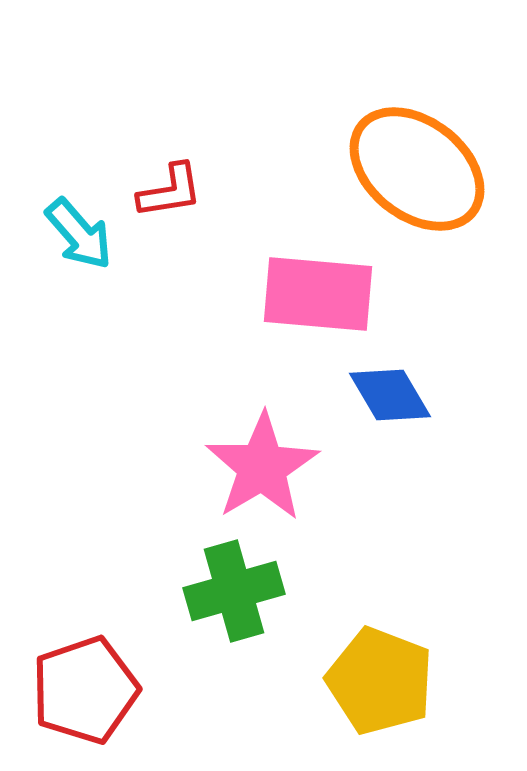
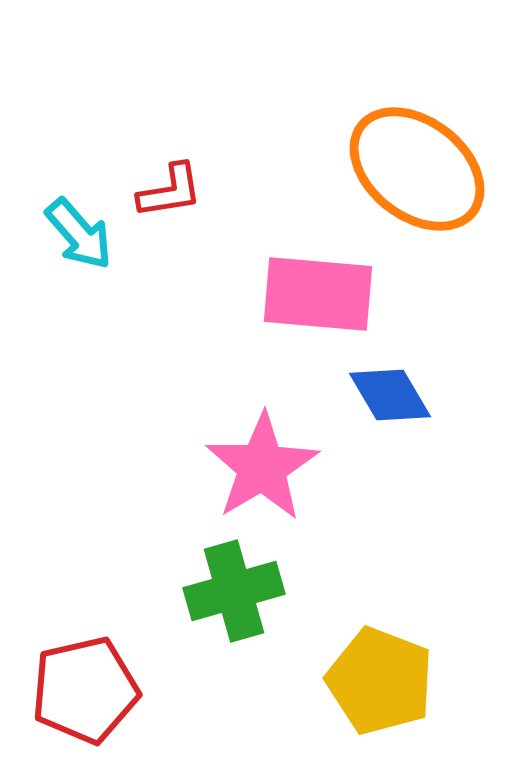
red pentagon: rotated 6 degrees clockwise
